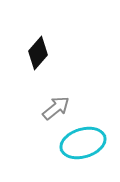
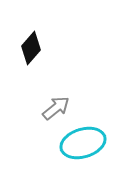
black diamond: moved 7 px left, 5 px up
